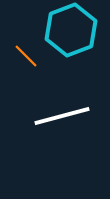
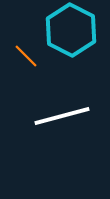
cyan hexagon: rotated 12 degrees counterclockwise
